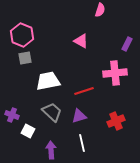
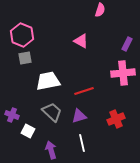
pink cross: moved 8 px right
red cross: moved 2 px up
purple arrow: rotated 12 degrees counterclockwise
